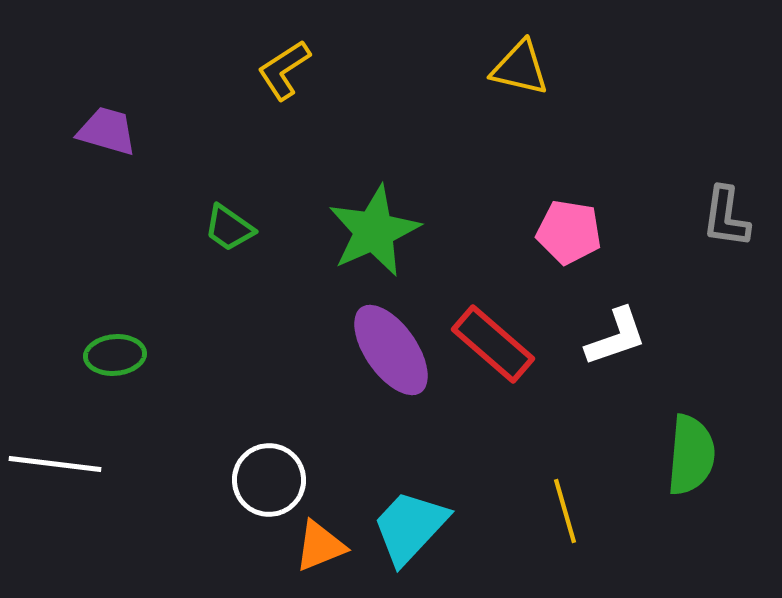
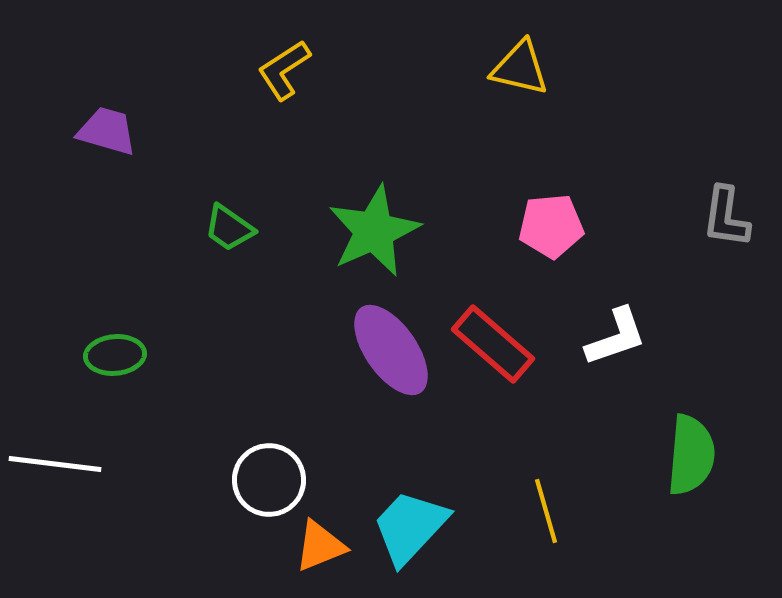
pink pentagon: moved 18 px left, 6 px up; rotated 14 degrees counterclockwise
yellow line: moved 19 px left
